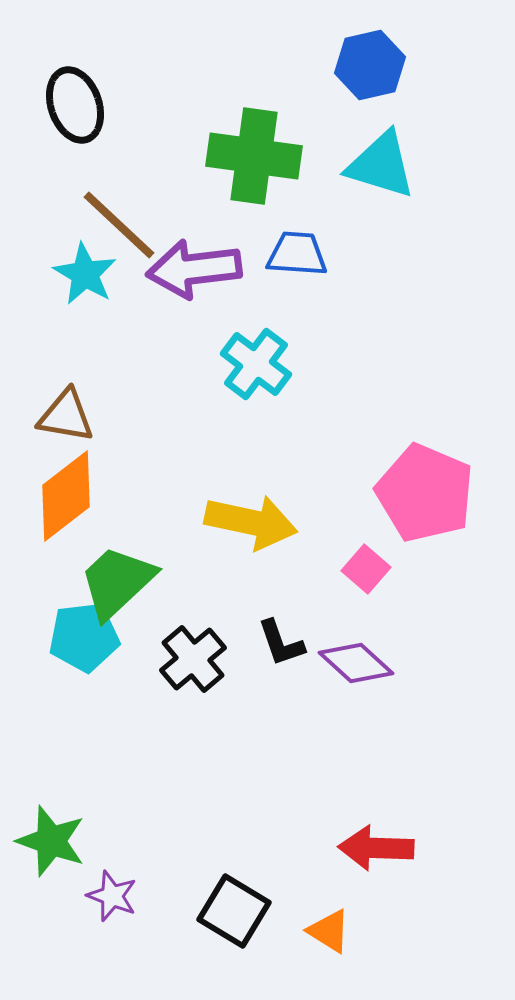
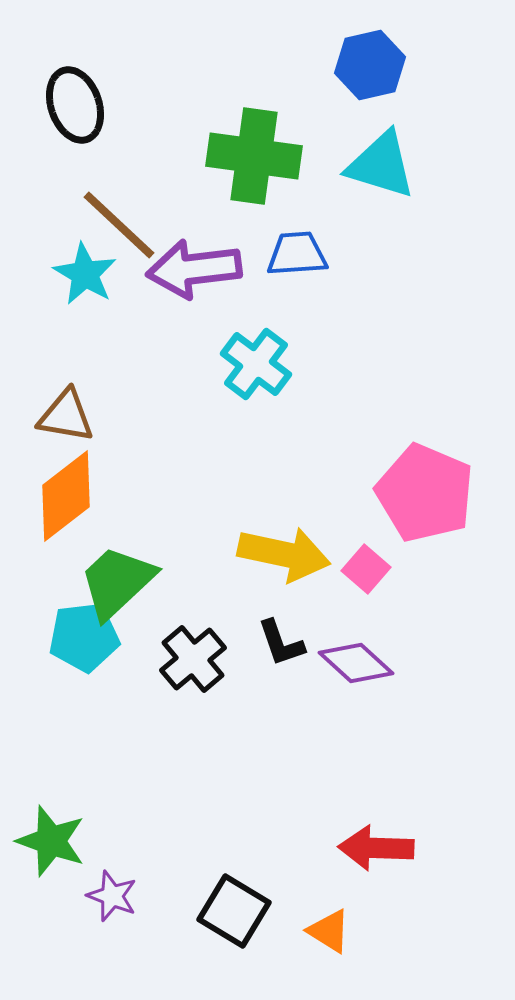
blue trapezoid: rotated 8 degrees counterclockwise
yellow arrow: moved 33 px right, 32 px down
